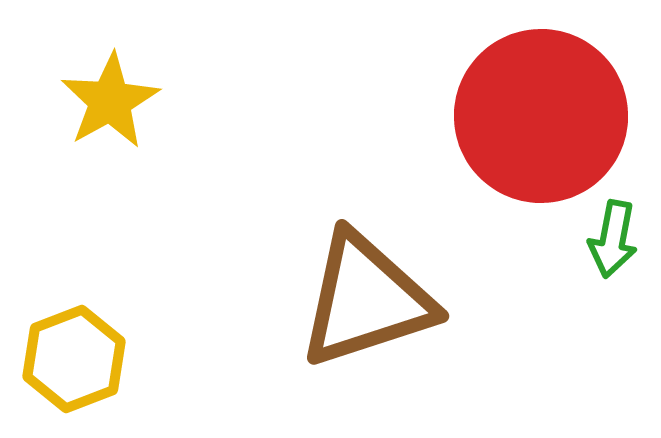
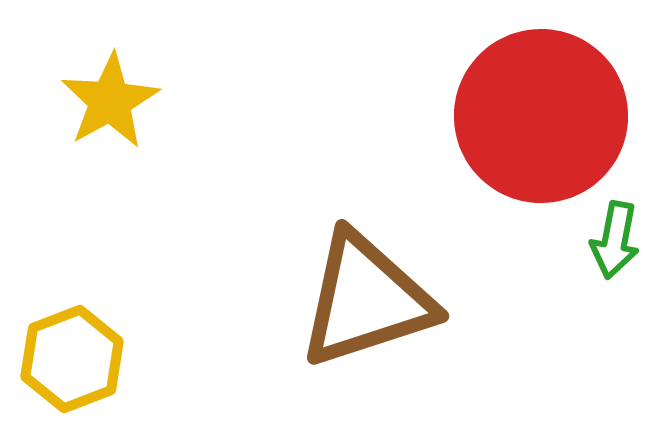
green arrow: moved 2 px right, 1 px down
yellow hexagon: moved 2 px left
